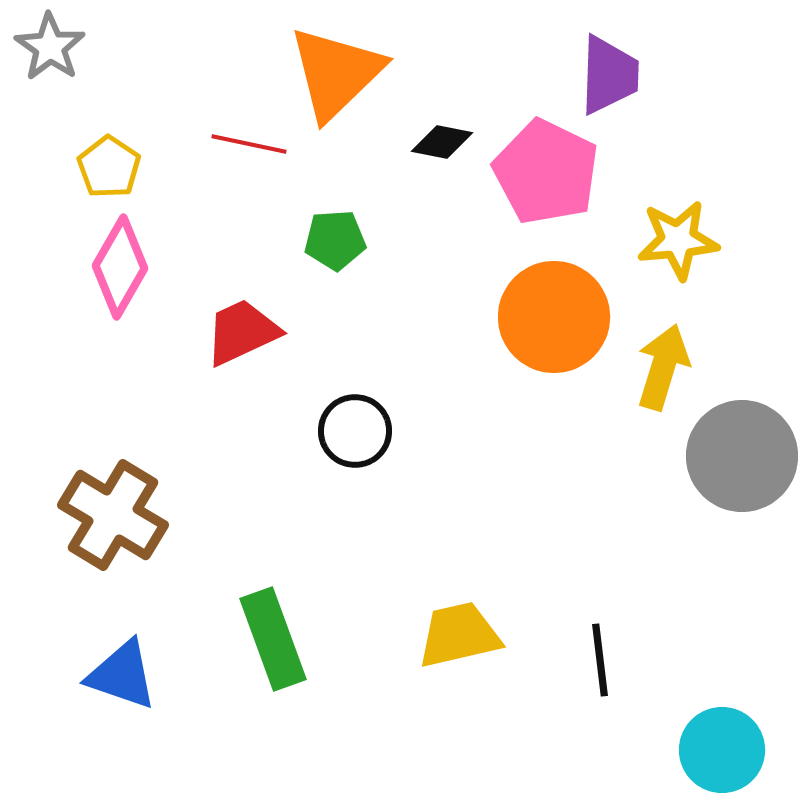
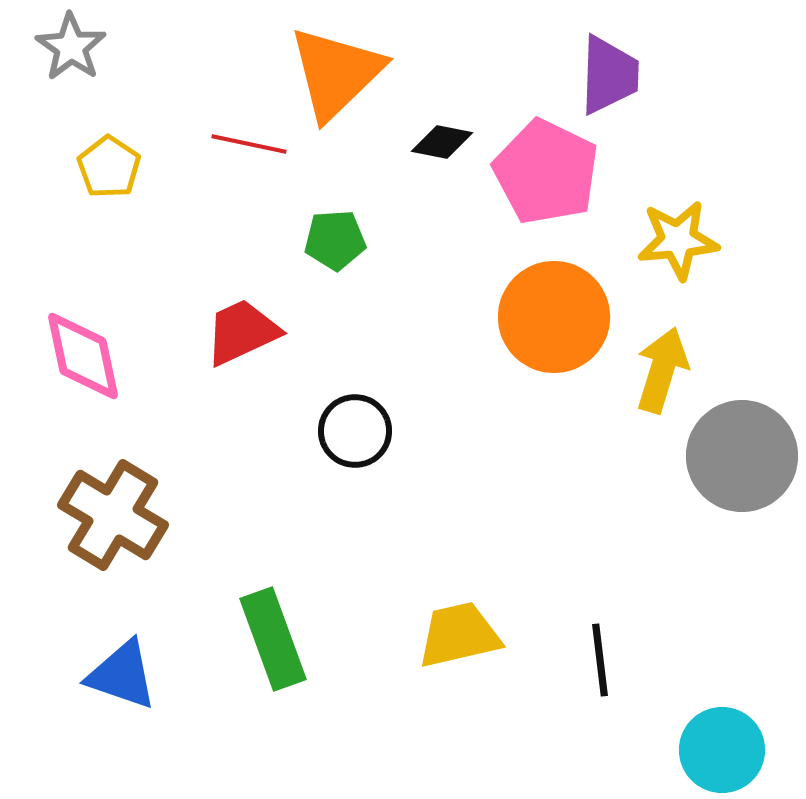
gray star: moved 21 px right
pink diamond: moved 37 px left, 89 px down; rotated 42 degrees counterclockwise
yellow arrow: moved 1 px left, 3 px down
